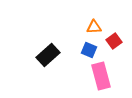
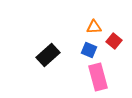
red square: rotated 14 degrees counterclockwise
pink rectangle: moved 3 px left, 1 px down
